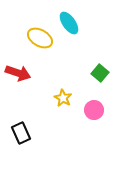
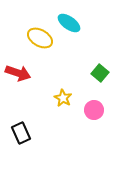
cyan ellipse: rotated 20 degrees counterclockwise
